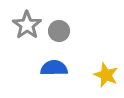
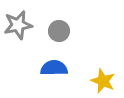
gray star: moved 9 px left; rotated 24 degrees clockwise
yellow star: moved 3 px left, 6 px down
